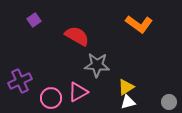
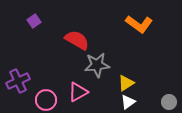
purple square: moved 1 px down
red semicircle: moved 4 px down
gray star: rotated 10 degrees counterclockwise
purple cross: moved 2 px left
yellow triangle: moved 4 px up
pink circle: moved 5 px left, 2 px down
white triangle: rotated 21 degrees counterclockwise
